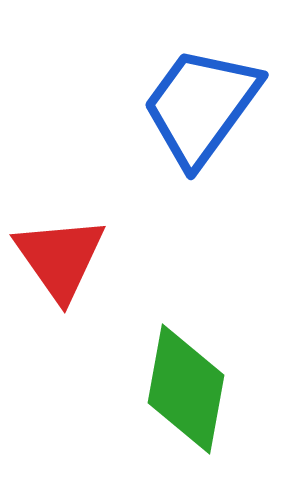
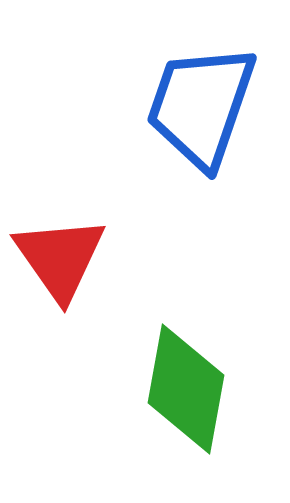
blue trapezoid: rotated 17 degrees counterclockwise
